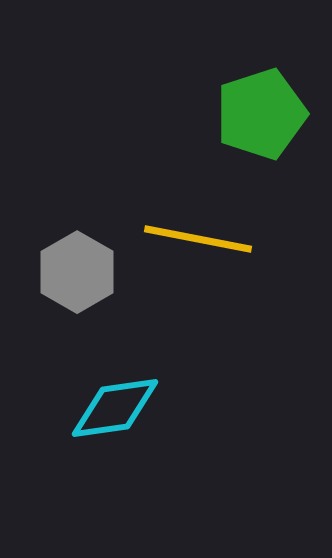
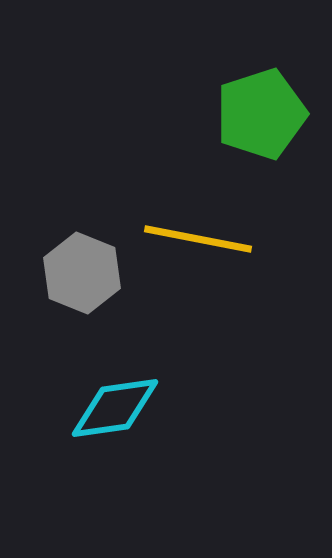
gray hexagon: moved 5 px right, 1 px down; rotated 8 degrees counterclockwise
